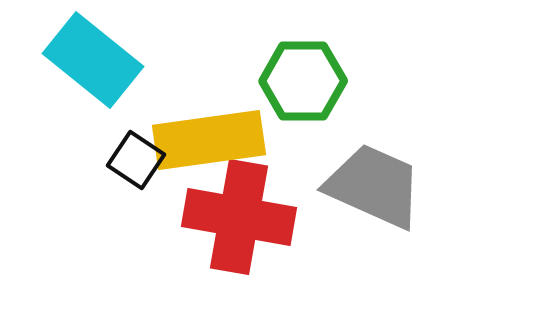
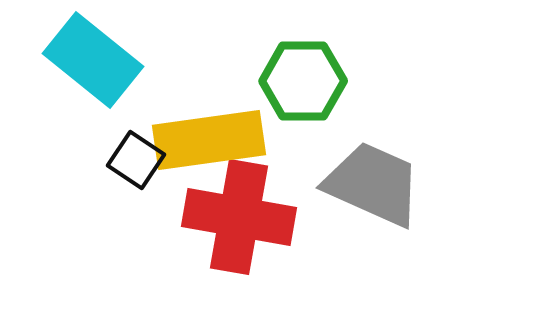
gray trapezoid: moved 1 px left, 2 px up
